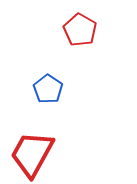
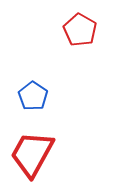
blue pentagon: moved 15 px left, 7 px down
